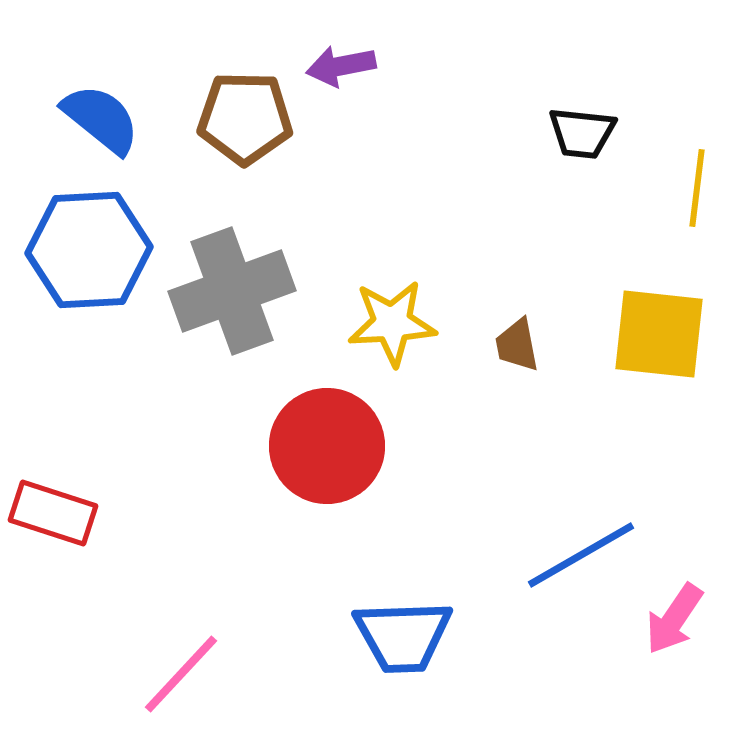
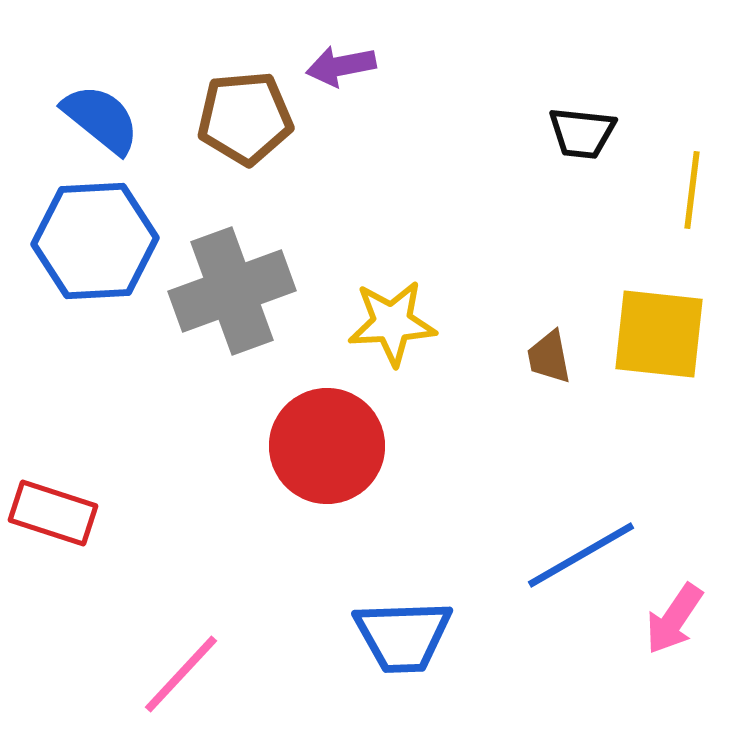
brown pentagon: rotated 6 degrees counterclockwise
yellow line: moved 5 px left, 2 px down
blue hexagon: moved 6 px right, 9 px up
brown trapezoid: moved 32 px right, 12 px down
